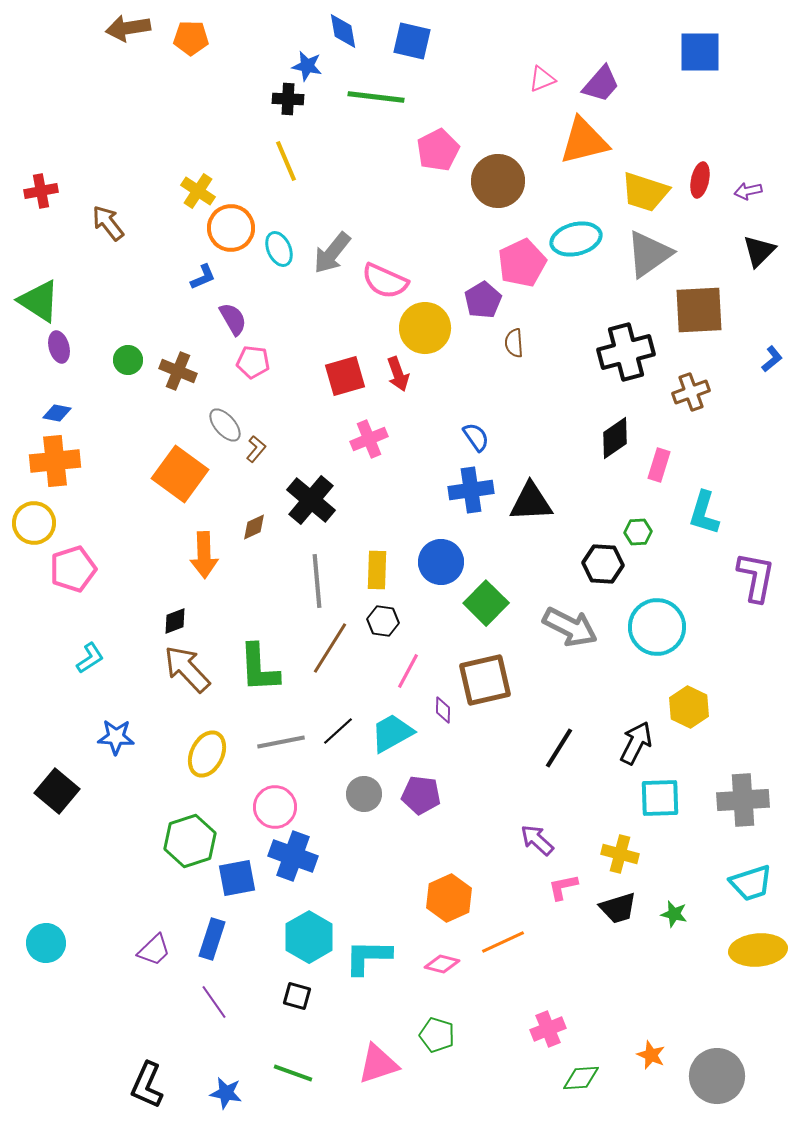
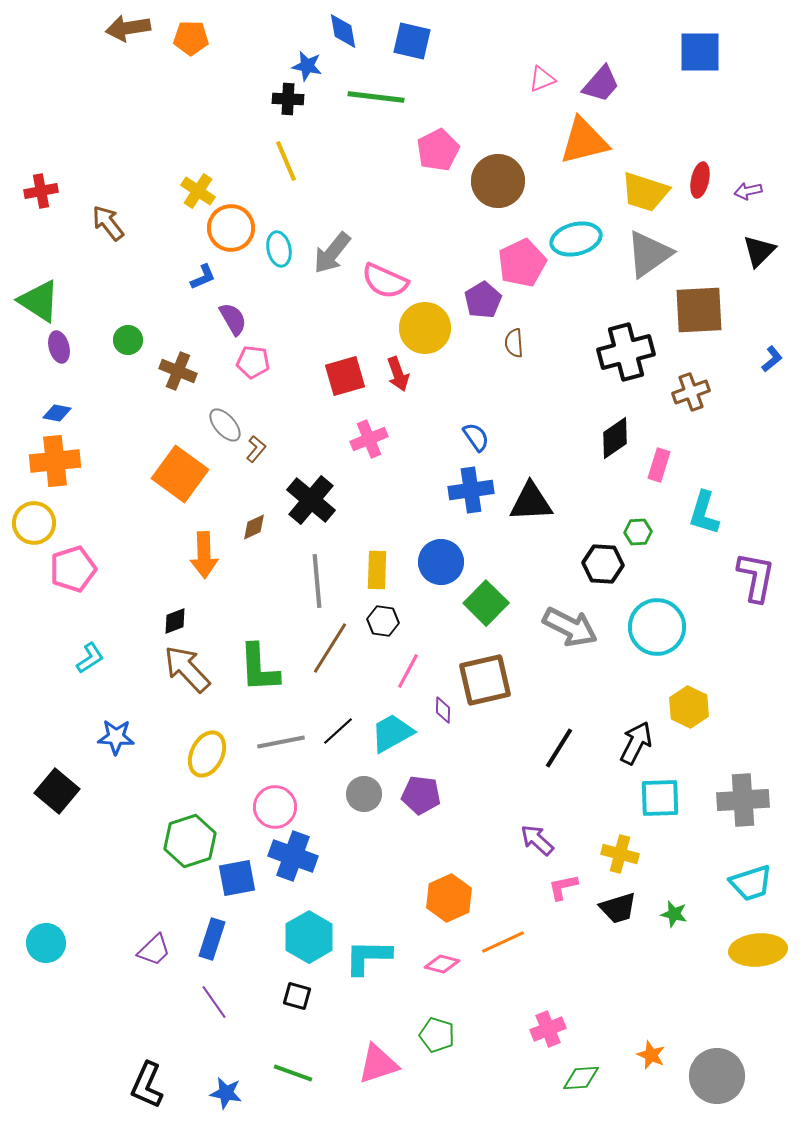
cyan ellipse at (279, 249): rotated 12 degrees clockwise
green circle at (128, 360): moved 20 px up
